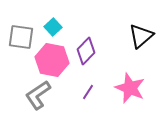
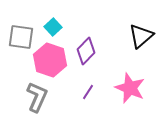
pink hexagon: moved 2 px left; rotated 8 degrees clockwise
gray L-shape: moved 1 px left, 2 px down; rotated 148 degrees clockwise
